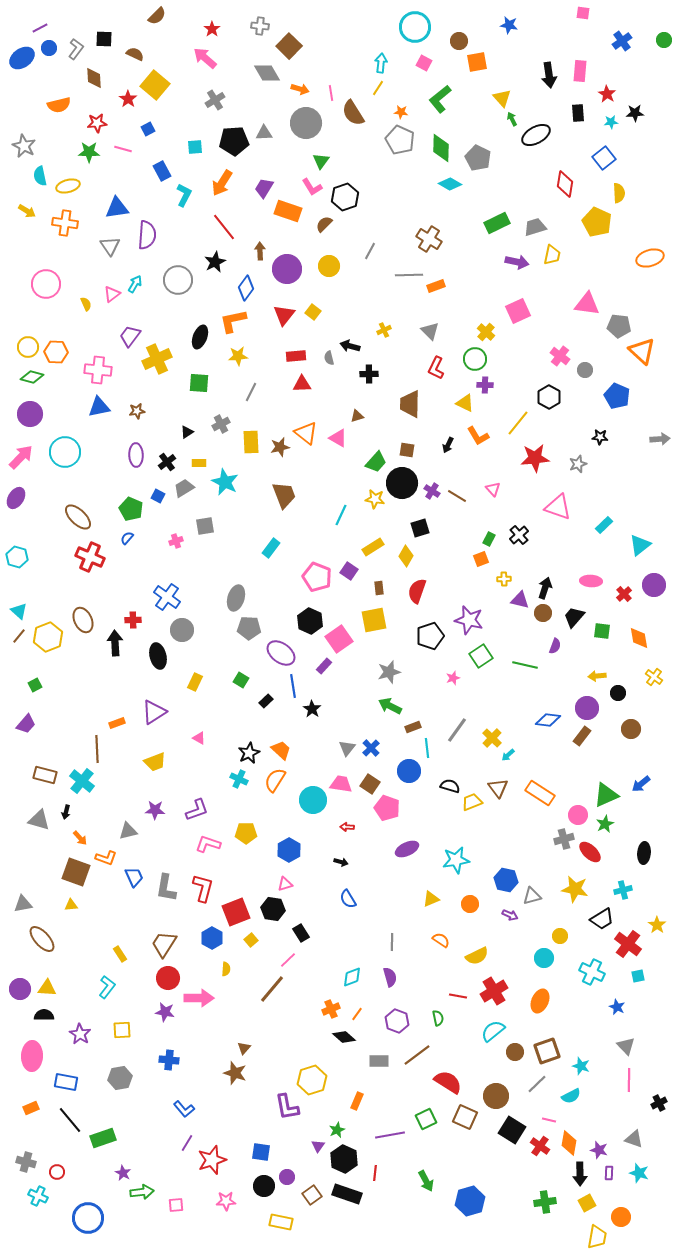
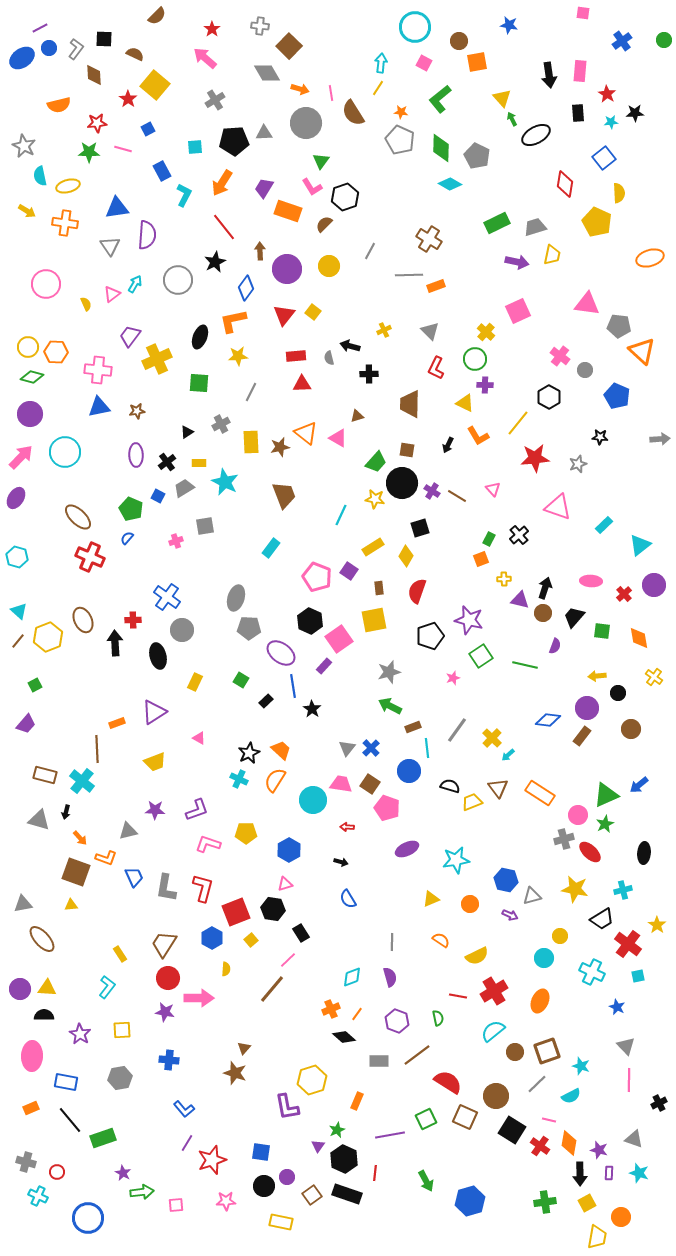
brown diamond at (94, 78): moved 3 px up
gray pentagon at (478, 158): moved 1 px left, 2 px up
brown line at (19, 636): moved 1 px left, 5 px down
blue arrow at (641, 784): moved 2 px left, 1 px down
